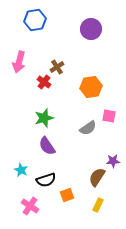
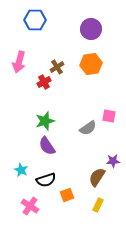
blue hexagon: rotated 10 degrees clockwise
red cross: rotated 24 degrees clockwise
orange hexagon: moved 23 px up
green star: moved 1 px right, 3 px down
